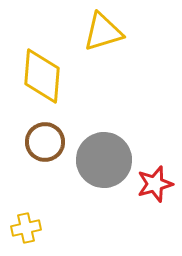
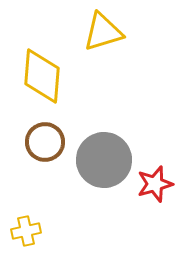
yellow cross: moved 3 px down
